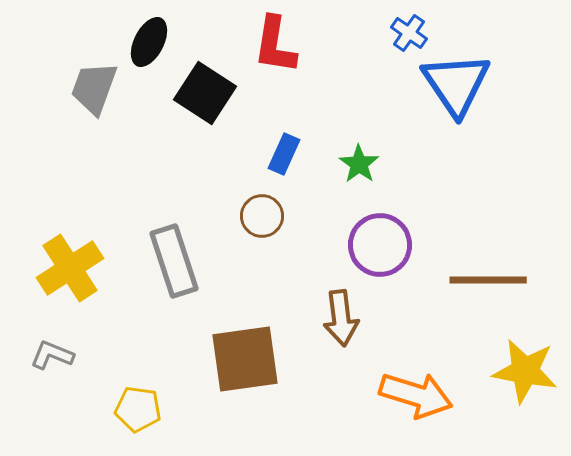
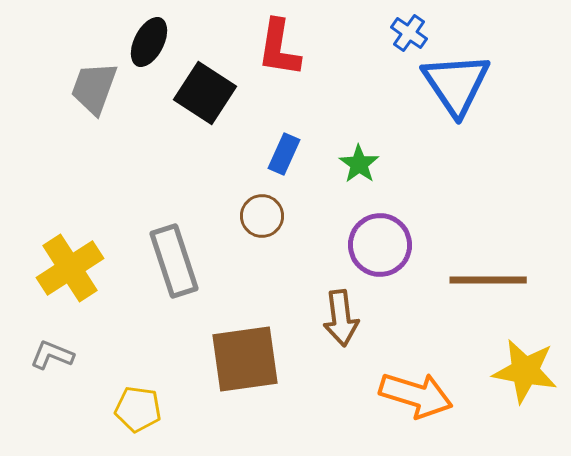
red L-shape: moved 4 px right, 3 px down
